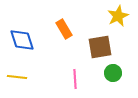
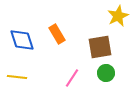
orange rectangle: moved 7 px left, 5 px down
green circle: moved 7 px left
pink line: moved 3 px left, 1 px up; rotated 36 degrees clockwise
